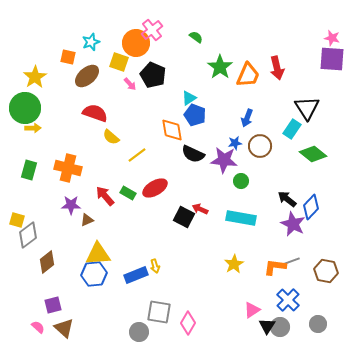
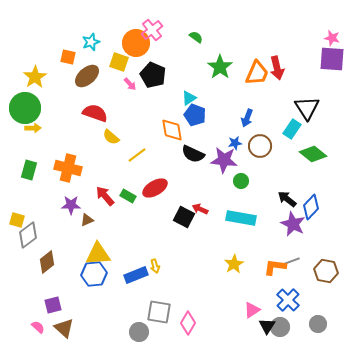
orange trapezoid at (248, 75): moved 9 px right, 2 px up
green rectangle at (128, 193): moved 3 px down
